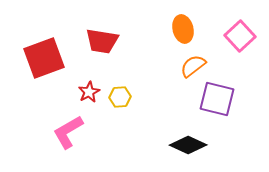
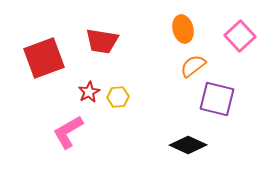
yellow hexagon: moved 2 px left
